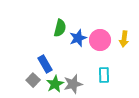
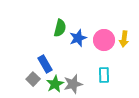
pink circle: moved 4 px right
gray square: moved 1 px up
